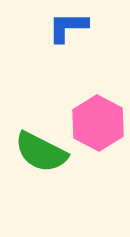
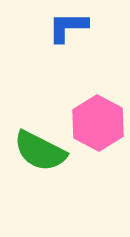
green semicircle: moved 1 px left, 1 px up
